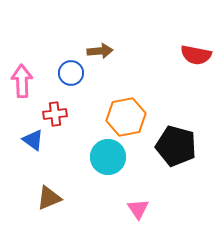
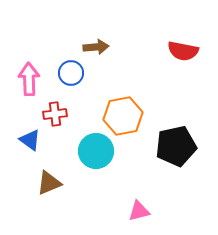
brown arrow: moved 4 px left, 4 px up
red semicircle: moved 13 px left, 4 px up
pink arrow: moved 7 px right, 2 px up
orange hexagon: moved 3 px left, 1 px up
blue triangle: moved 3 px left
black pentagon: rotated 27 degrees counterclockwise
cyan circle: moved 12 px left, 6 px up
brown triangle: moved 15 px up
pink triangle: moved 1 px right, 2 px down; rotated 50 degrees clockwise
